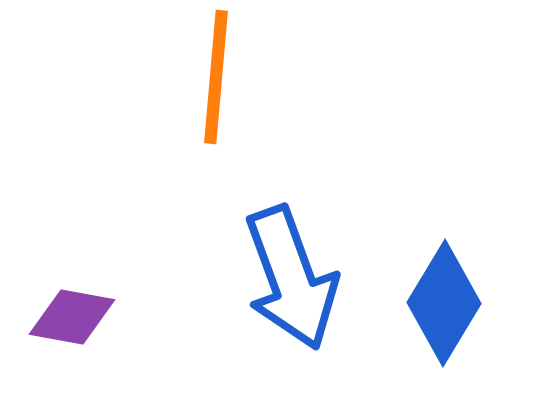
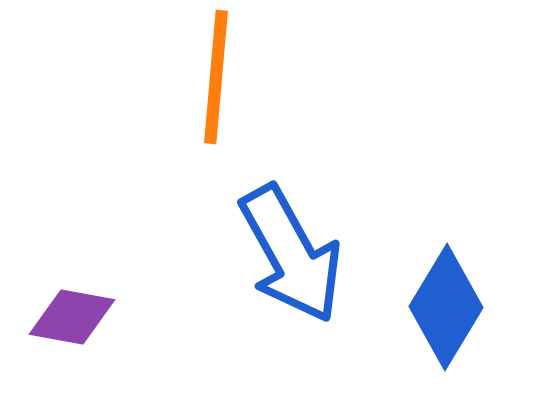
blue arrow: moved 24 px up; rotated 9 degrees counterclockwise
blue diamond: moved 2 px right, 4 px down
